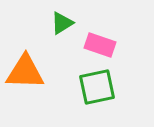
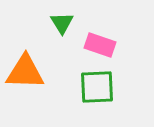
green triangle: rotated 30 degrees counterclockwise
green square: rotated 9 degrees clockwise
